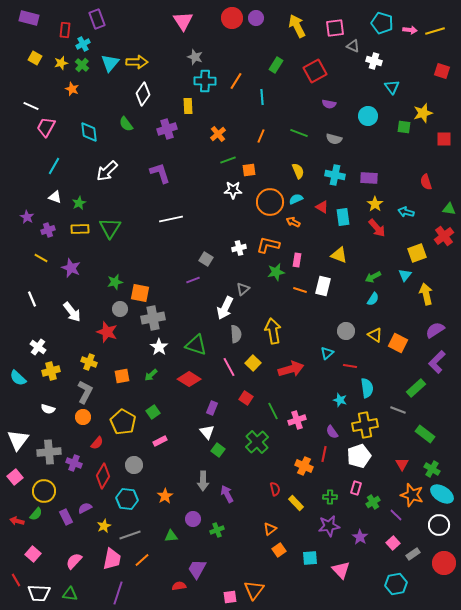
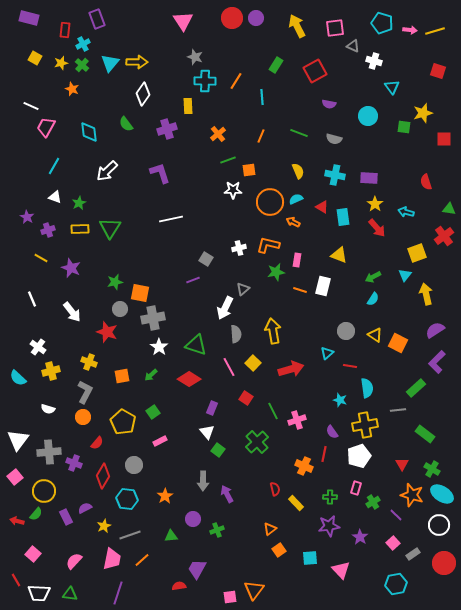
red square at (442, 71): moved 4 px left
gray line at (398, 410): rotated 28 degrees counterclockwise
